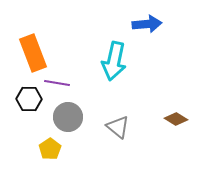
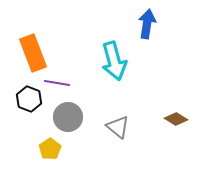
blue arrow: rotated 76 degrees counterclockwise
cyan arrow: rotated 27 degrees counterclockwise
black hexagon: rotated 20 degrees clockwise
